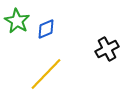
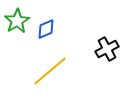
green star: rotated 10 degrees clockwise
yellow line: moved 4 px right, 3 px up; rotated 6 degrees clockwise
